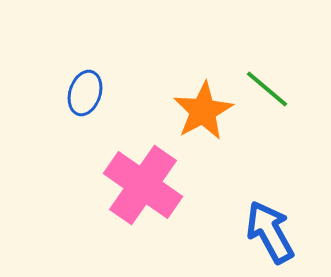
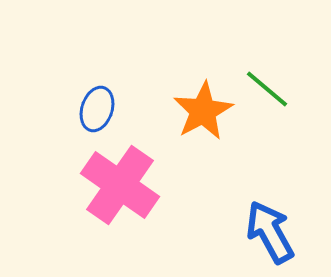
blue ellipse: moved 12 px right, 16 px down
pink cross: moved 23 px left
